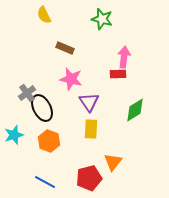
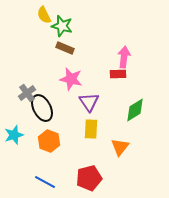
green star: moved 40 px left, 7 px down
orange triangle: moved 7 px right, 15 px up
